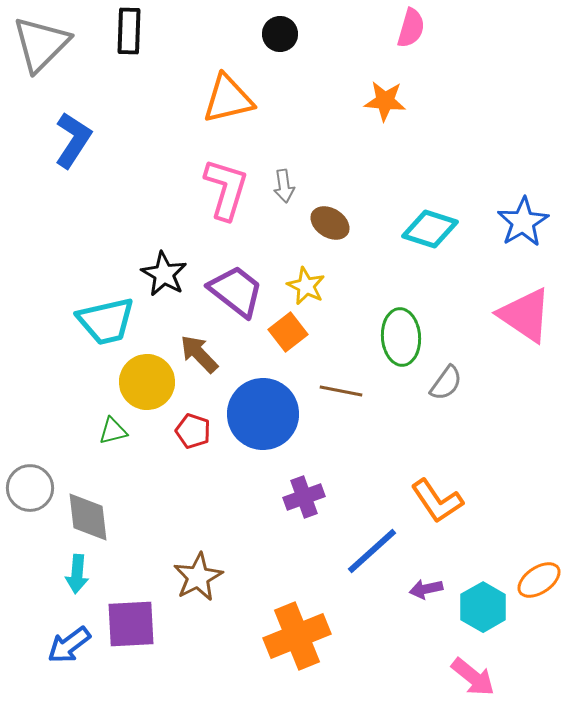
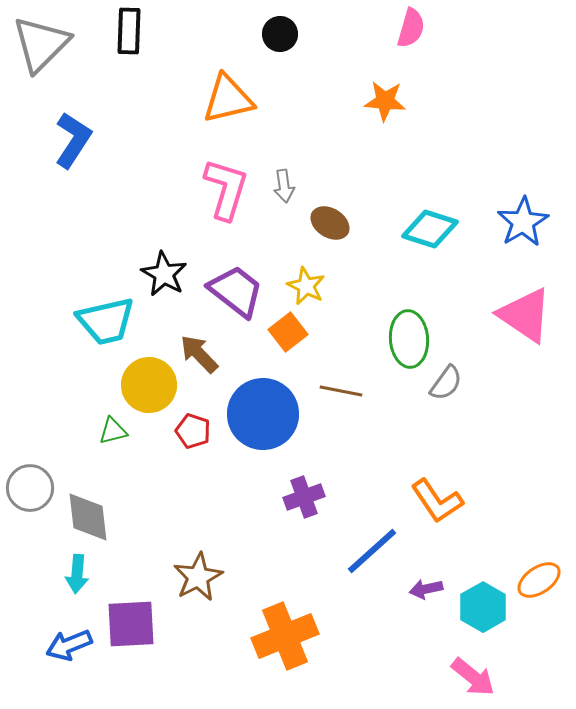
green ellipse: moved 8 px right, 2 px down
yellow circle: moved 2 px right, 3 px down
orange cross: moved 12 px left
blue arrow: rotated 15 degrees clockwise
